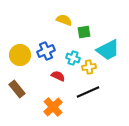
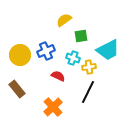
yellow semicircle: rotated 56 degrees counterclockwise
green square: moved 3 px left, 4 px down
black line: rotated 40 degrees counterclockwise
